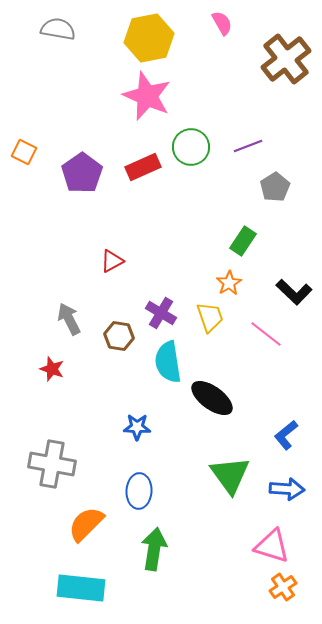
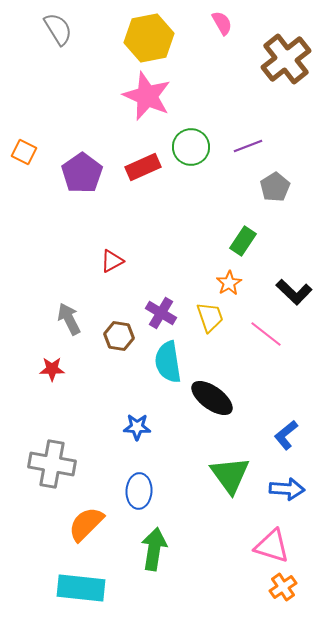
gray semicircle: rotated 48 degrees clockwise
red star: rotated 20 degrees counterclockwise
